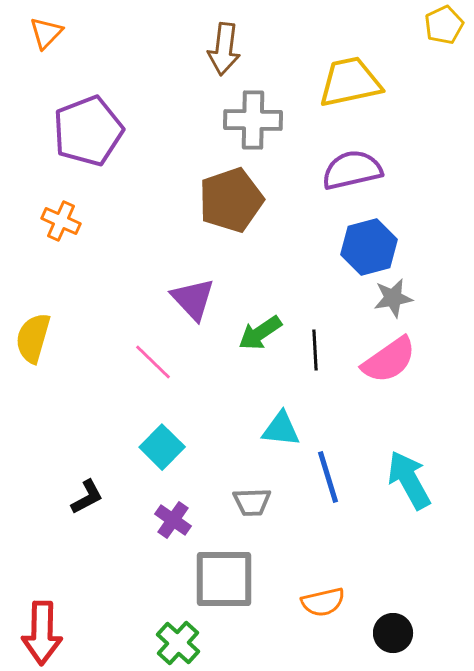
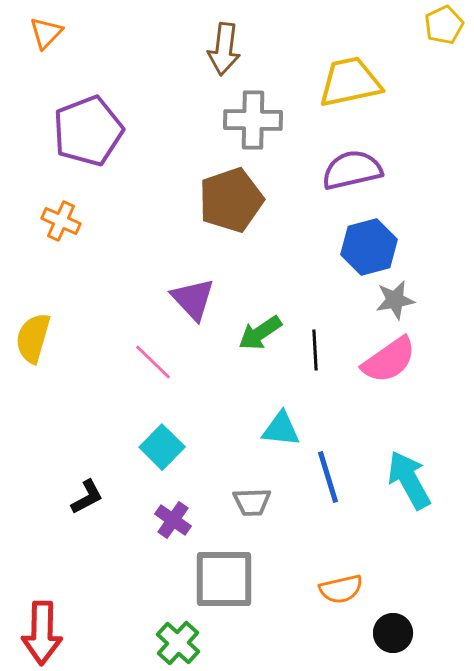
gray star: moved 2 px right, 2 px down
orange semicircle: moved 18 px right, 13 px up
